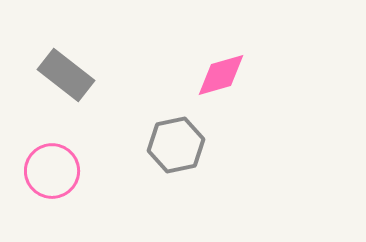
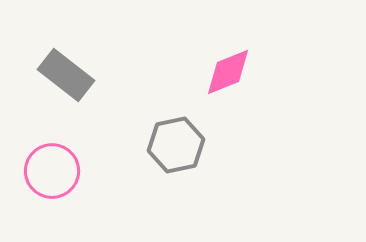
pink diamond: moved 7 px right, 3 px up; rotated 6 degrees counterclockwise
